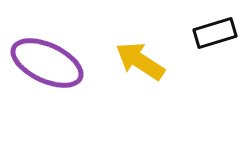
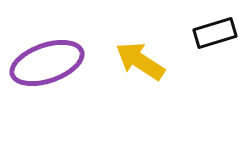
purple ellipse: rotated 44 degrees counterclockwise
